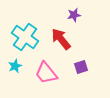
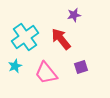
cyan cross: rotated 20 degrees clockwise
